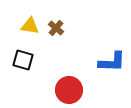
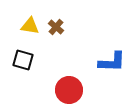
brown cross: moved 1 px up
